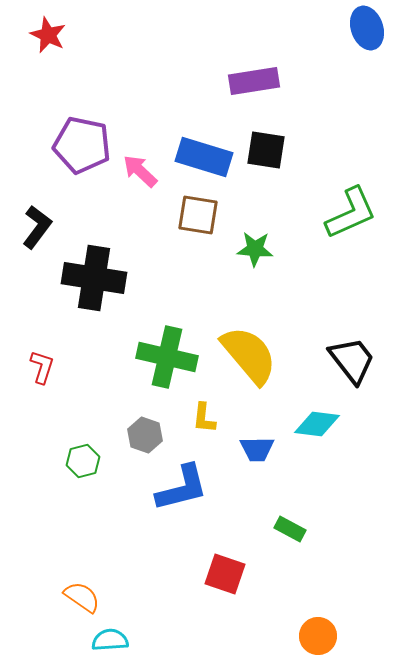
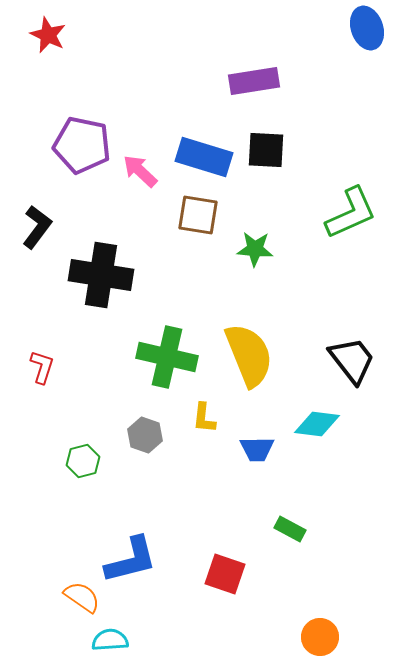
black square: rotated 6 degrees counterclockwise
black cross: moved 7 px right, 3 px up
yellow semicircle: rotated 18 degrees clockwise
blue L-shape: moved 51 px left, 72 px down
orange circle: moved 2 px right, 1 px down
